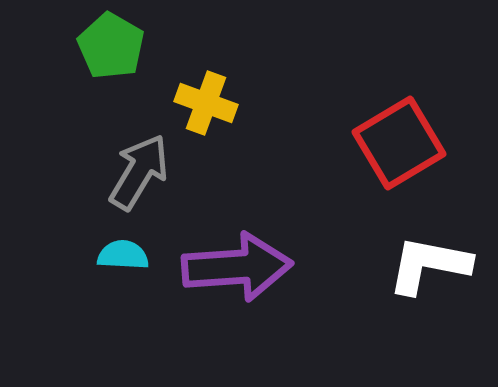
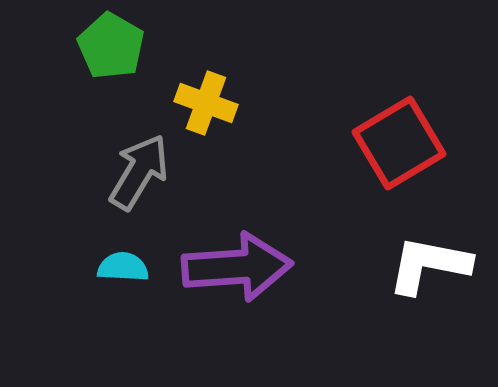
cyan semicircle: moved 12 px down
